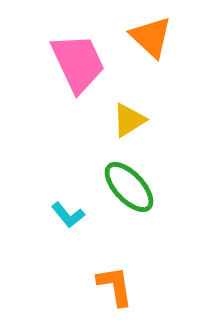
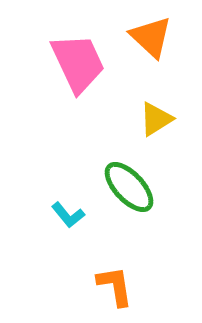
yellow triangle: moved 27 px right, 1 px up
